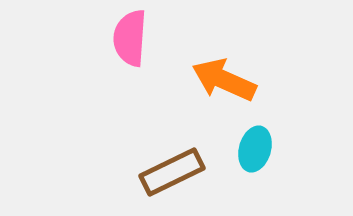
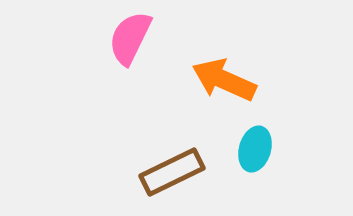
pink semicircle: rotated 22 degrees clockwise
